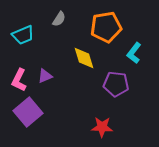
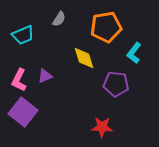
purple square: moved 5 px left; rotated 12 degrees counterclockwise
